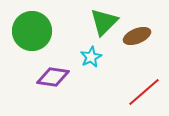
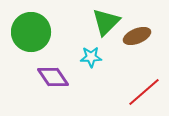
green triangle: moved 2 px right
green circle: moved 1 px left, 1 px down
cyan star: rotated 25 degrees clockwise
purple diamond: rotated 48 degrees clockwise
